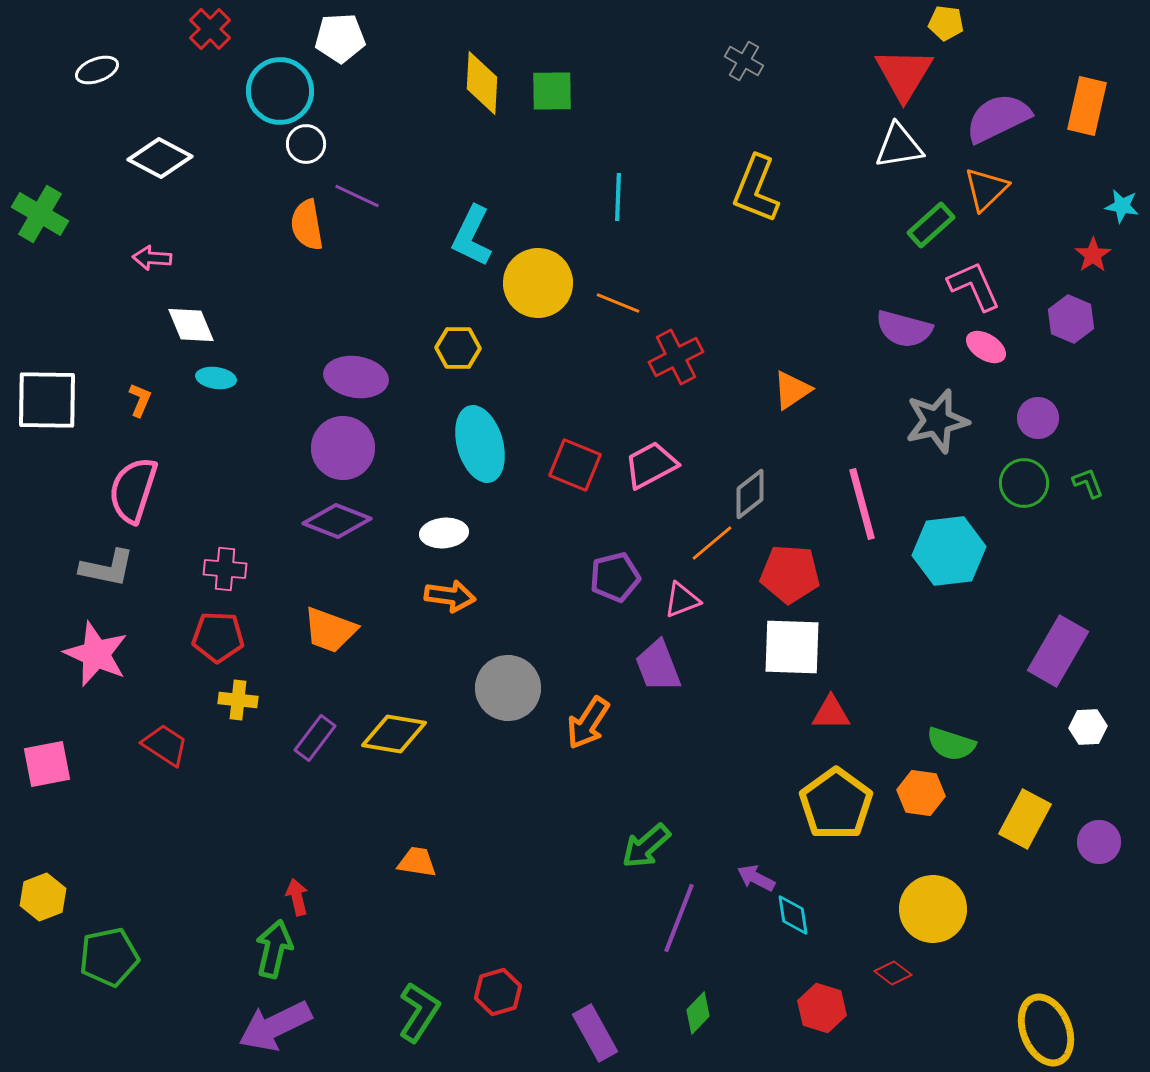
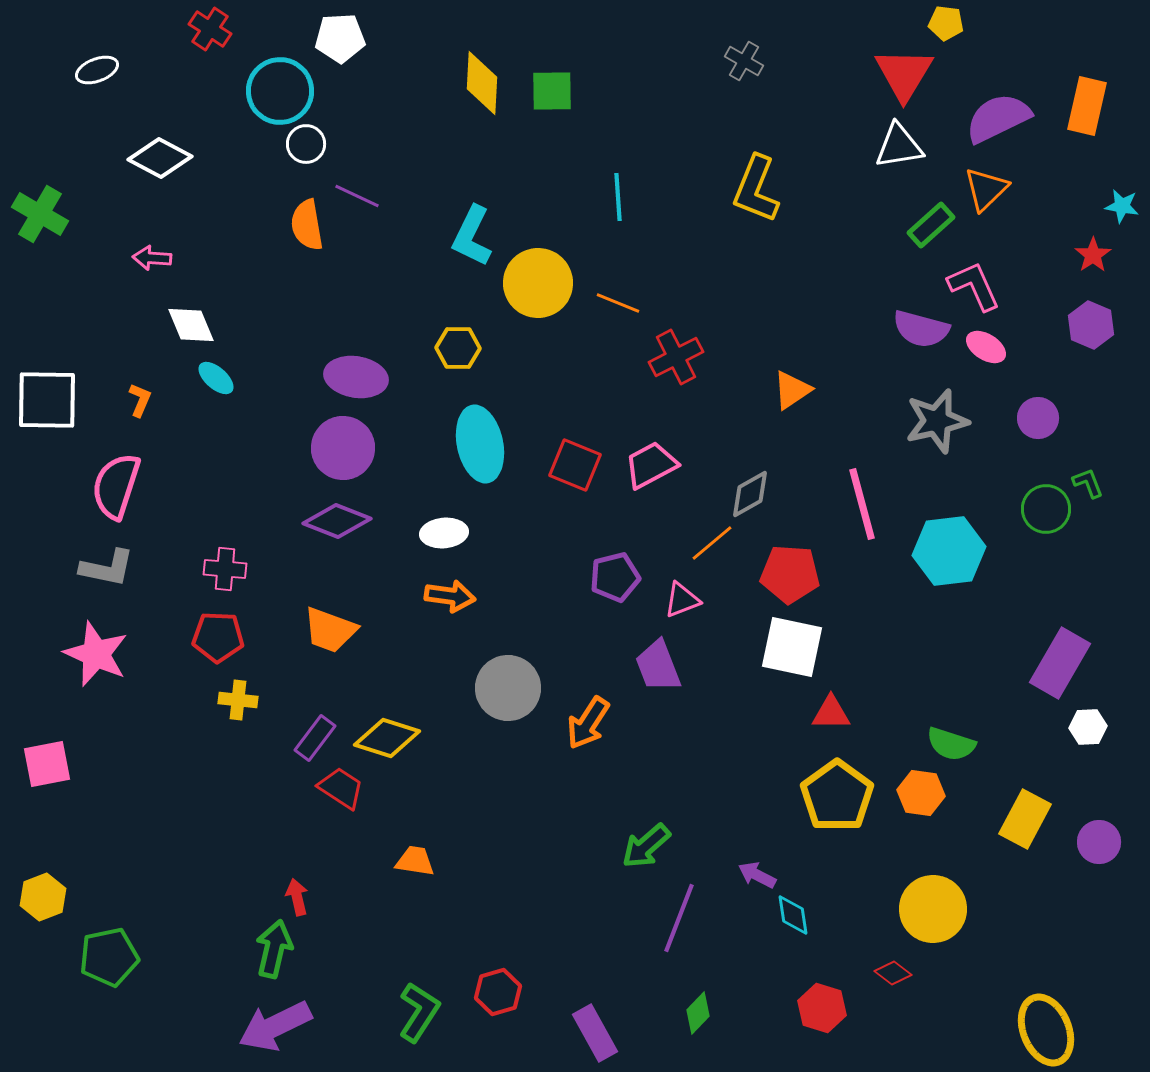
red cross at (210, 29): rotated 12 degrees counterclockwise
cyan line at (618, 197): rotated 6 degrees counterclockwise
purple hexagon at (1071, 319): moved 20 px right, 6 px down
purple semicircle at (904, 329): moved 17 px right
cyan ellipse at (216, 378): rotated 33 degrees clockwise
cyan ellipse at (480, 444): rotated 4 degrees clockwise
green circle at (1024, 483): moved 22 px right, 26 px down
pink semicircle at (133, 490): moved 17 px left, 4 px up
gray diamond at (750, 494): rotated 9 degrees clockwise
white square at (792, 647): rotated 10 degrees clockwise
purple rectangle at (1058, 651): moved 2 px right, 12 px down
yellow diamond at (394, 734): moved 7 px left, 4 px down; rotated 8 degrees clockwise
red trapezoid at (165, 745): moved 176 px right, 43 px down
yellow pentagon at (836, 804): moved 1 px right, 8 px up
orange trapezoid at (417, 862): moved 2 px left, 1 px up
purple arrow at (756, 878): moved 1 px right, 3 px up
